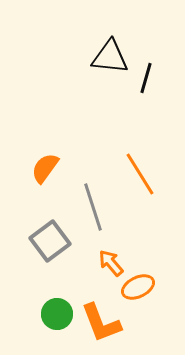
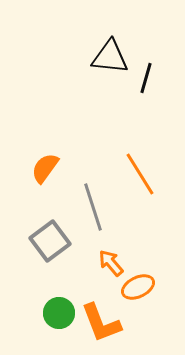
green circle: moved 2 px right, 1 px up
